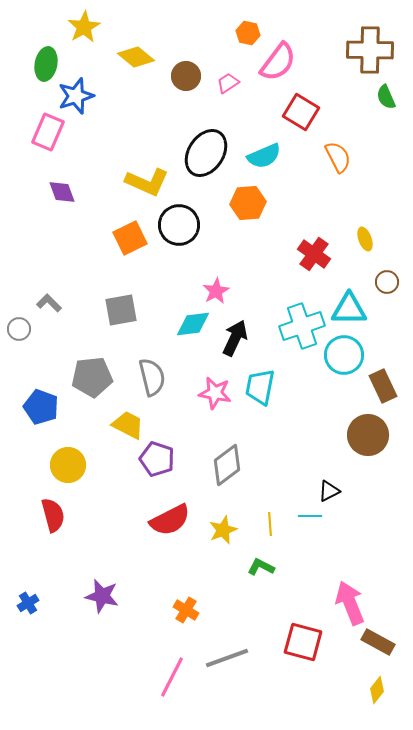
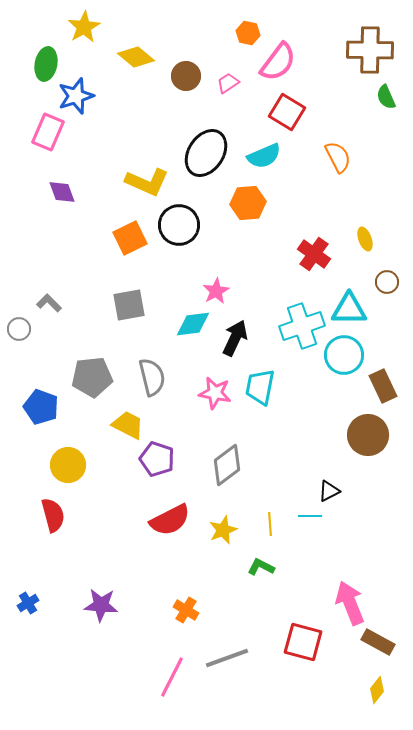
red square at (301, 112): moved 14 px left
gray square at (121, 310): moved 8 px right, 5 px up
purple star at (102, 596): moved 1 px left, 9 px down; rotated 8 degrees counterclockwise
